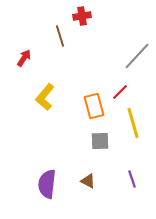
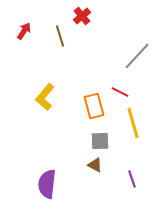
red cross: rotated 30 degrees counterclockwise
red arrow: moved 27 px up
red line: rotated 72 degrees clockwise
brown triangle: moved 7 px right, 16 px up
